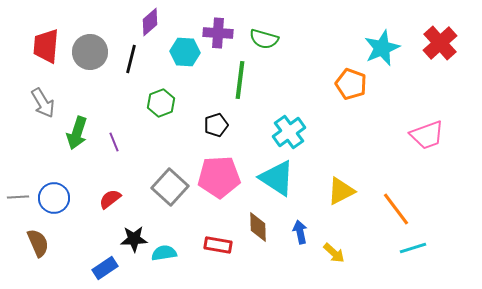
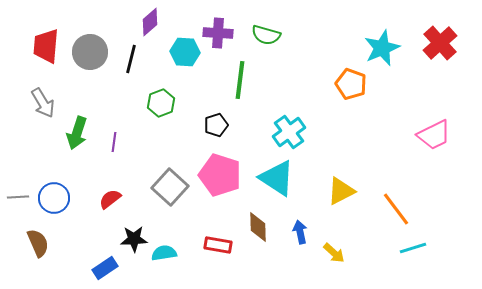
green semicircle: moved 2 px right, 4 px up
pink trapezoid: moved 7 px right; rotated 6 degrees counterclockwise
purple line: rotated 30 degrees clockwise
pink pentagon: moved 1 px right, 2 px up; rotated 21 degrees clockwise
